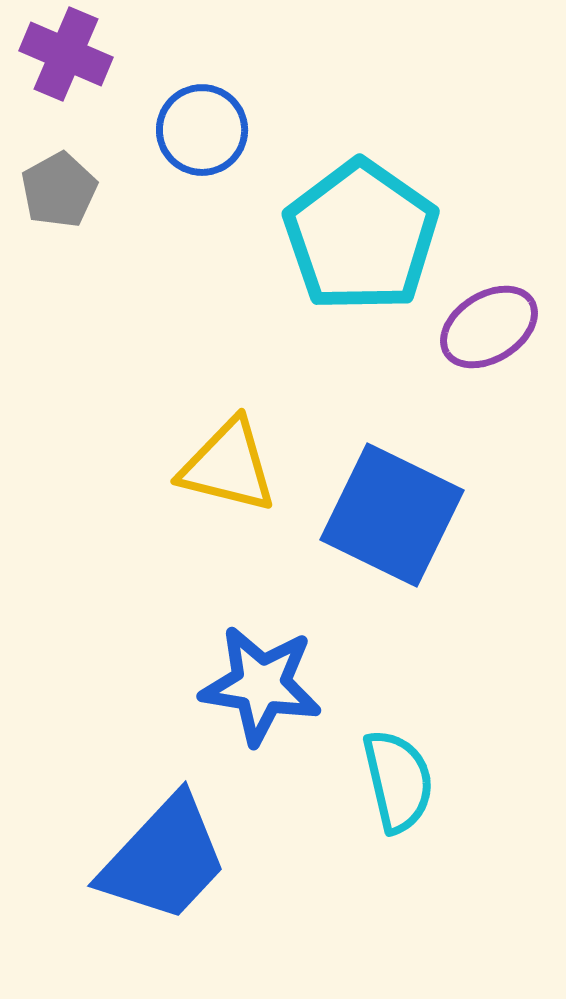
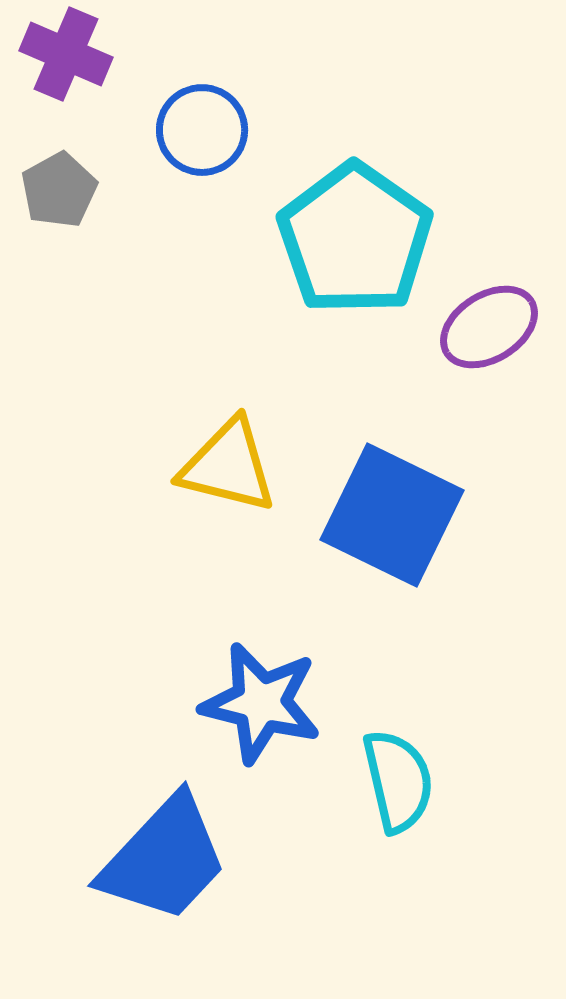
cyan pentagon: moved 6 px left, 3 px down
blue star: moved 18 px down; rotated 5 degrees clockwise
